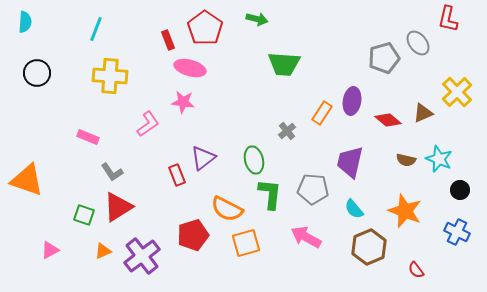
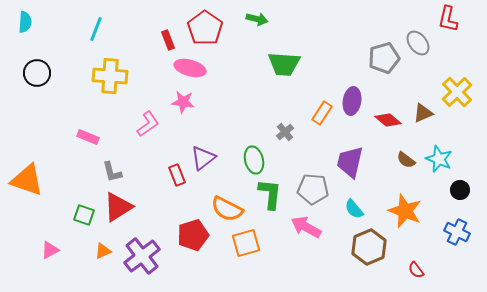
gray cross at (287, 131): moved 2 px left, 1 px down
brown semicircle at (406, 160): rotated 24 degrees clockwise
gray L-shape at (112, 172): rotated 20 degrees clockwise
pink arrow at (306, 237): moved 10 px up
